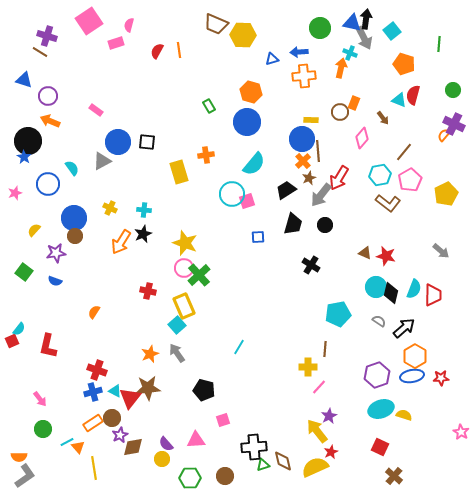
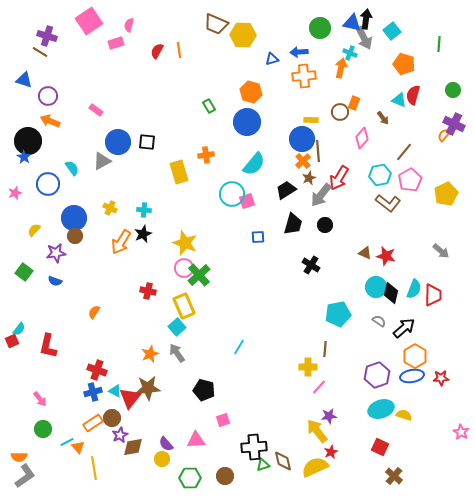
cyan square at (177, 325): moved 2 px down
purple star at (329, 416): rotated 21 degrees clockwise
